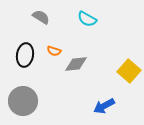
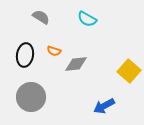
gray circle: moved 8 px right, 4 px up
